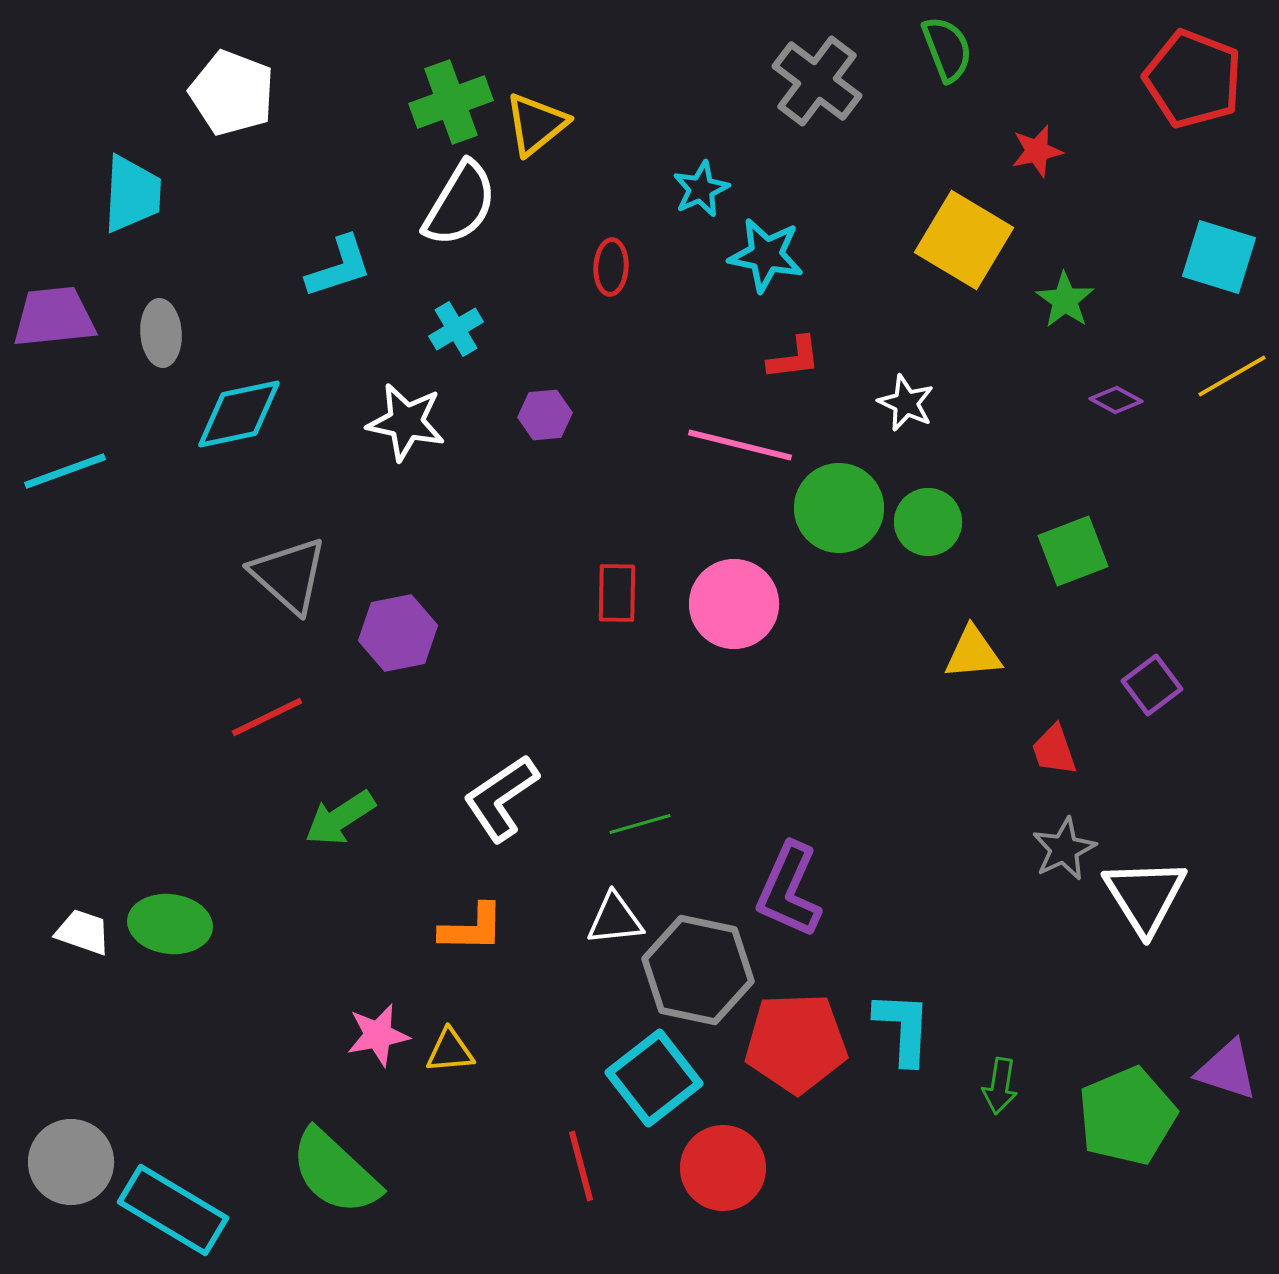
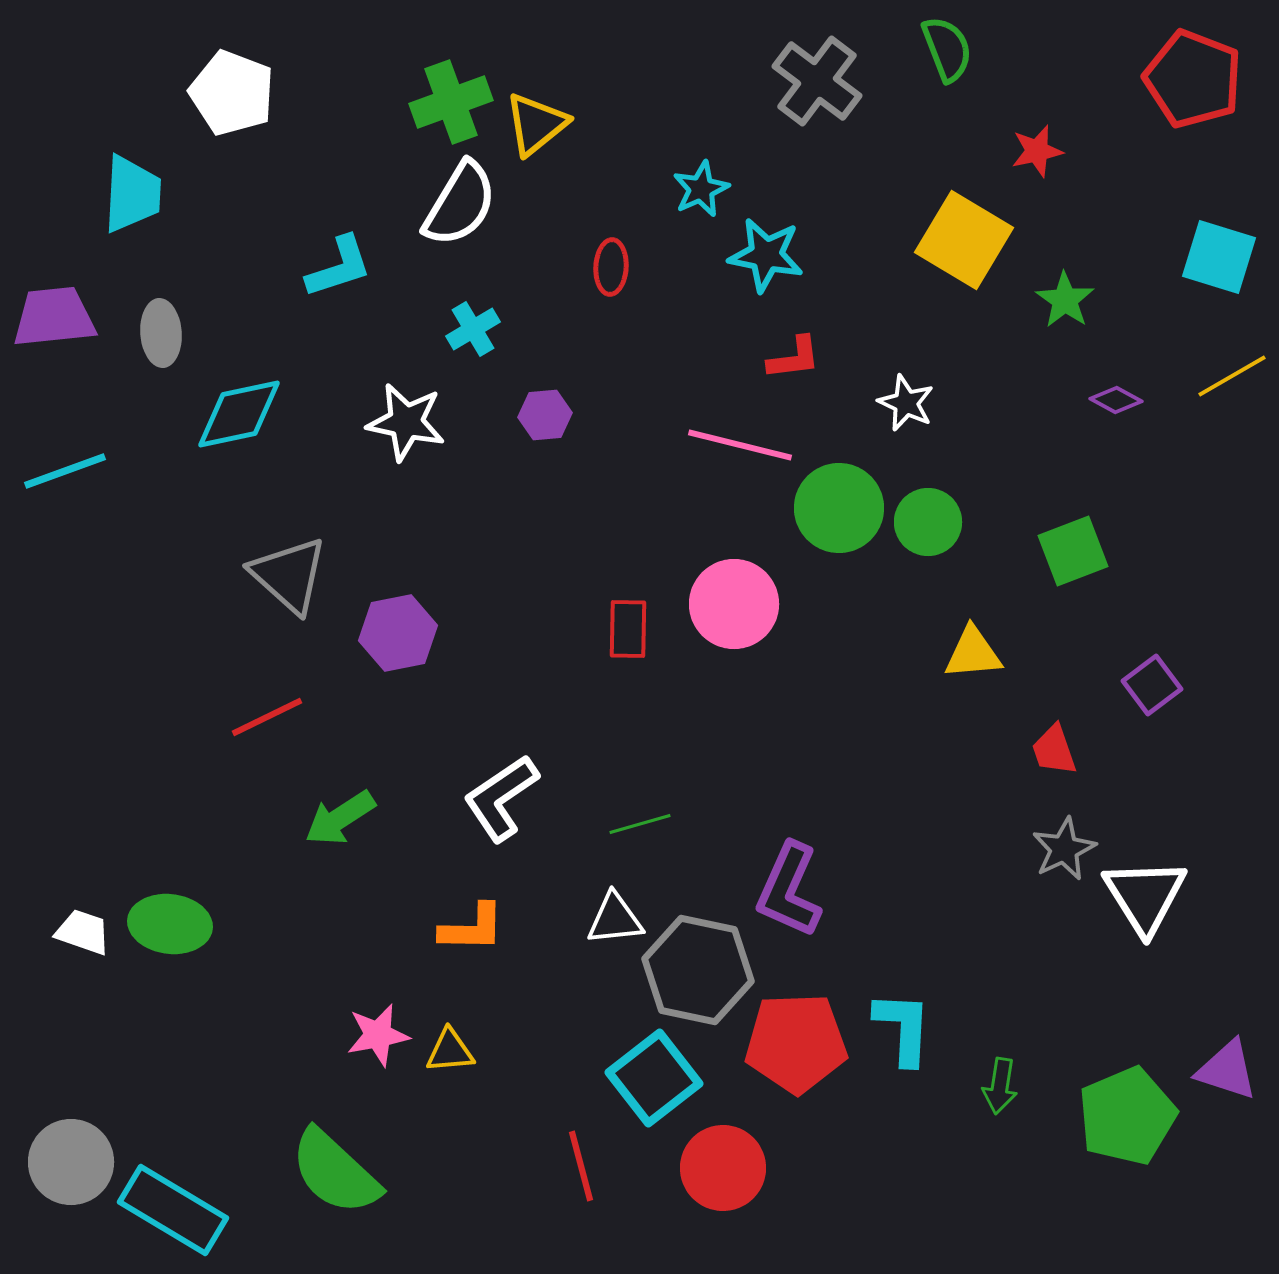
cyan cross at (456, 329): moved 17 px right
red rectangle at (617, 593): moved 11 px right, 36 px down
